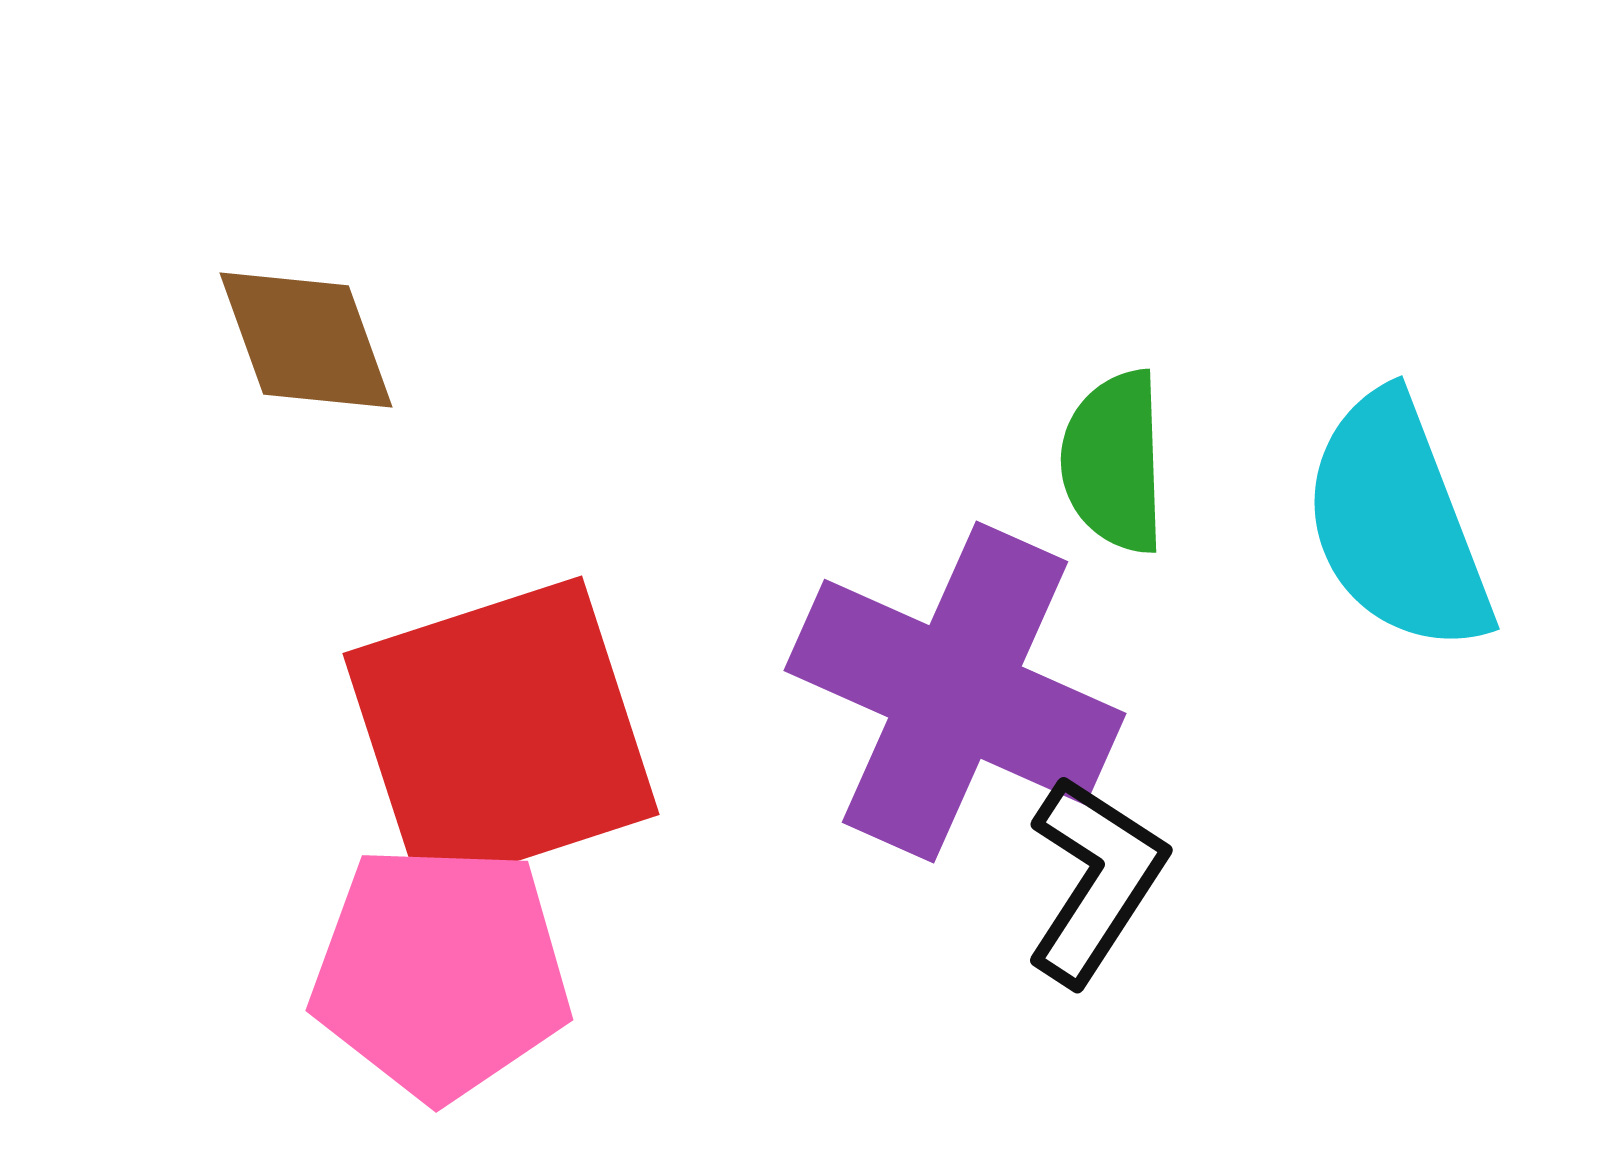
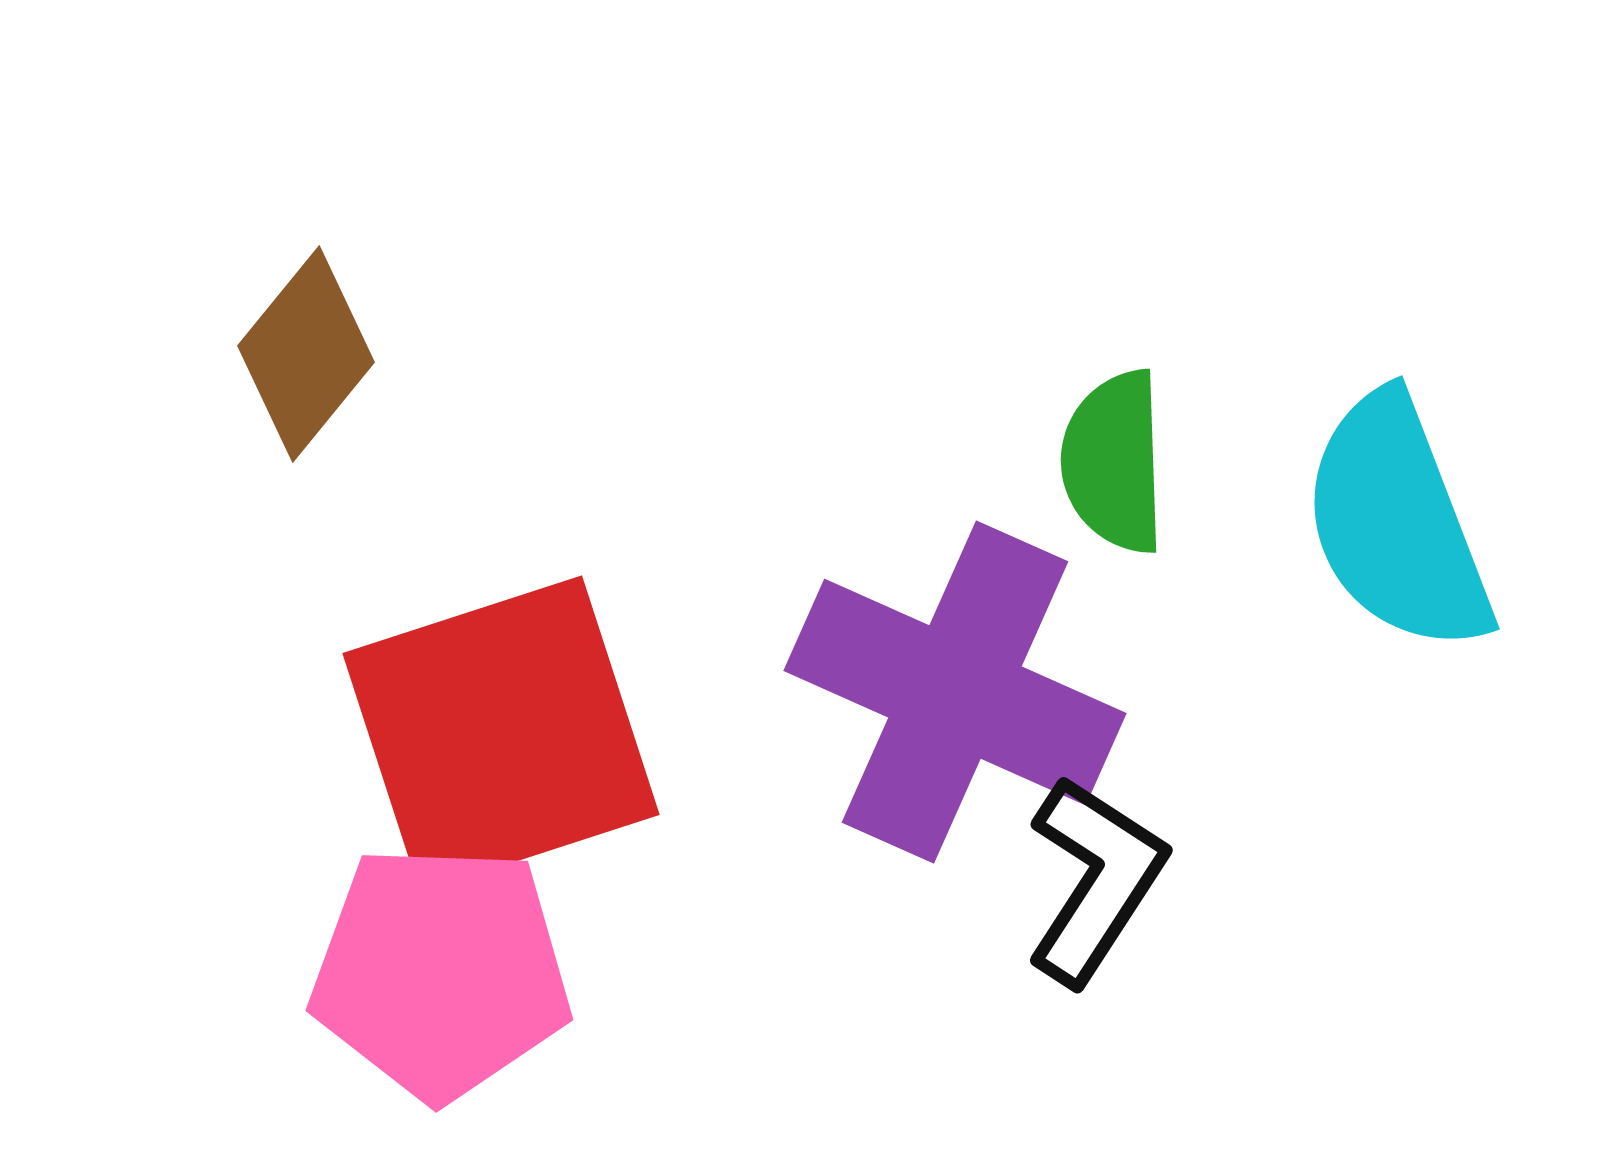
brown diamond: moved 14 px down; rotated 59 degrees clockwise
